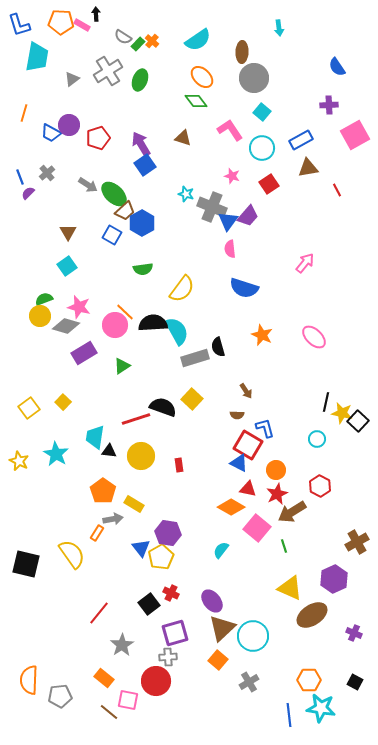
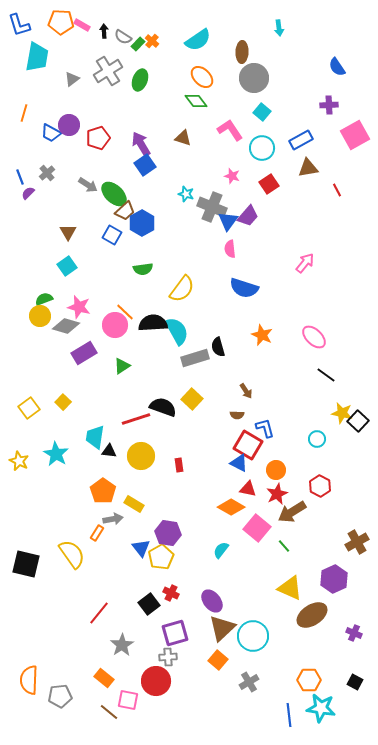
black arrow at (96, 14): moved 8 px right, 17 px down
black line at (326, 402): moved 27 px up; rotated 66 degrees counterclockwise
green line at (284, 546): rotated 24 degrees counterclockwise
